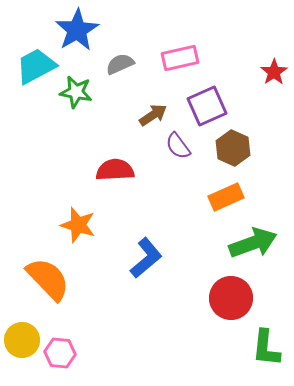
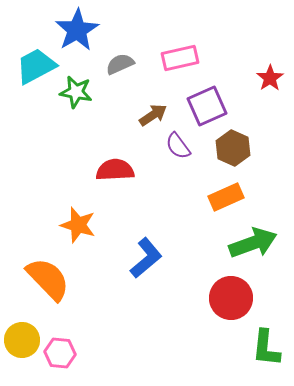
red star: moved 4 px left, 6 px down
